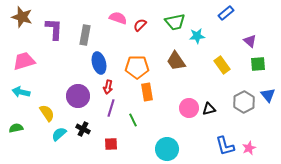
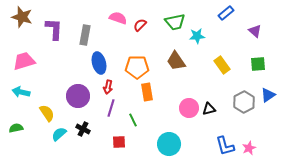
purple triangle: moved 5 px right, 10 px up
blue triangle: rotated 35 degrees clockwise
red square: moved 8 px right, 2 px up
cyan circle: moved 2 px right, 5 px up
